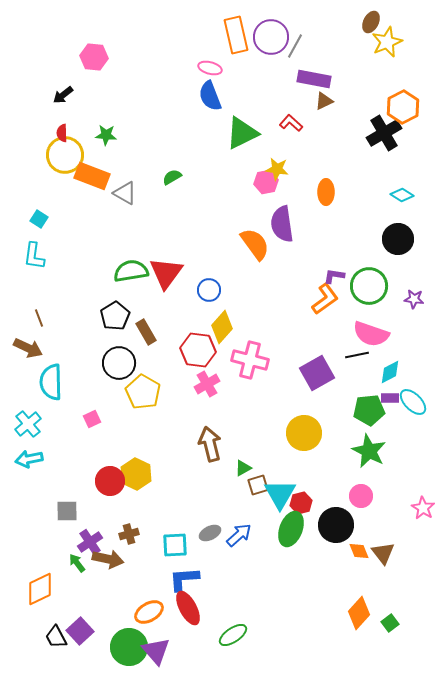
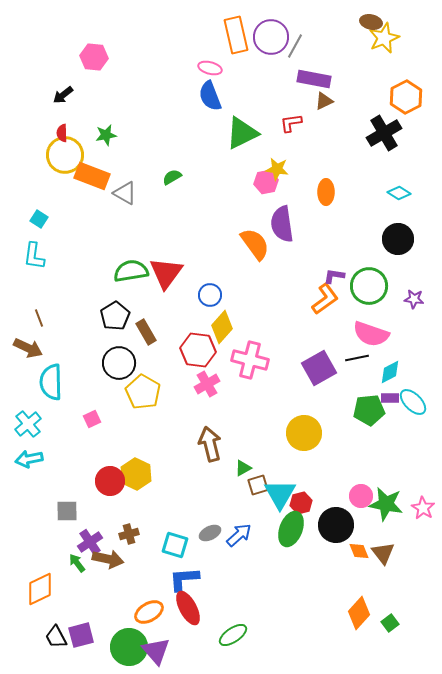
brown ellipse at (371, 22): rotated 75 degrees clockwise
yellow star at (387, 42): moved 3 px left, 4 px up
orange hexagon at (403, 107): moved 3 px right, 10 px up
red L-shape at (291, 123): rotated 50 degrees counterclockwise
green star at (106, 135): rotated 15 degrees counterclockwise
cyan diamond at (402, 195): moved 3 px left, 2 px up
blue circle at (209, 290): moved 1 px right, 5 px down
black line at (357, 355): moved 3 px down
purple square at (317, 373): moved 2 px right, 5 px up
green star at (369, 451): moved 17 px right, 53 px down; rotated 16 degrees counterclockwise
cyan square at (175, 545): rotated 20 degrees clockwise
purple square at (80, 631): moved 1 px right, 4 px down; rotated 28 degrees clockwise
